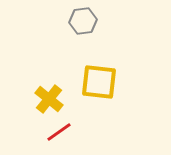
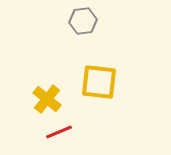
yellow cross: moved 2 px left
red line: rotated 12 degrees clockwise
